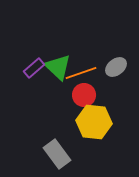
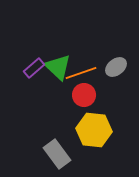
yellow hexagon: moved 8 px down
